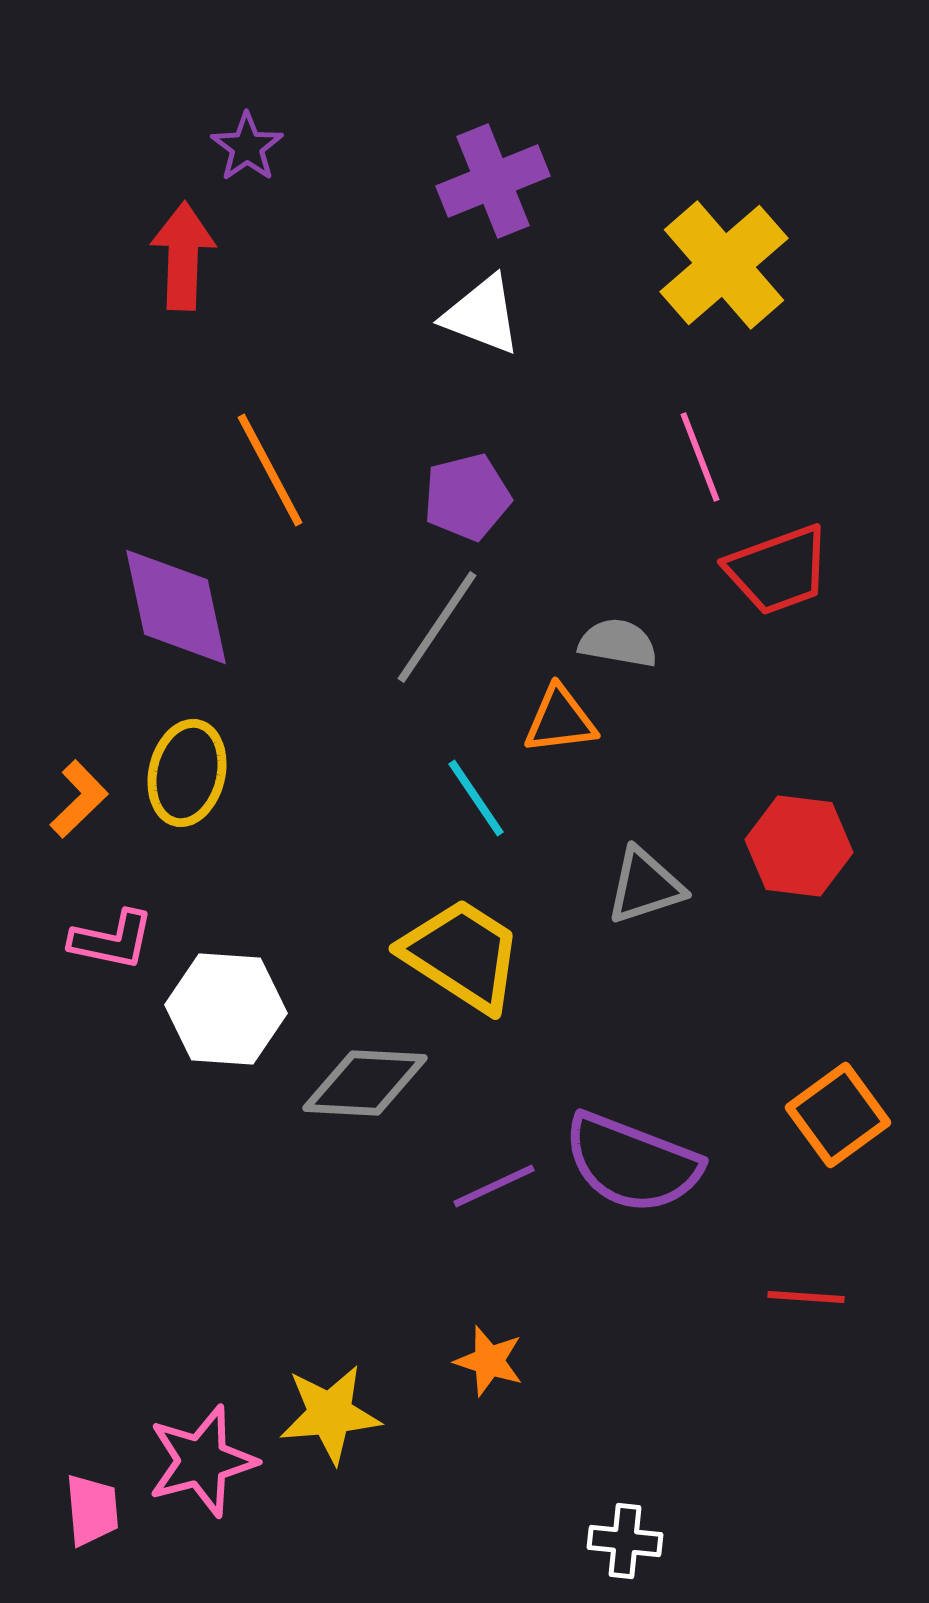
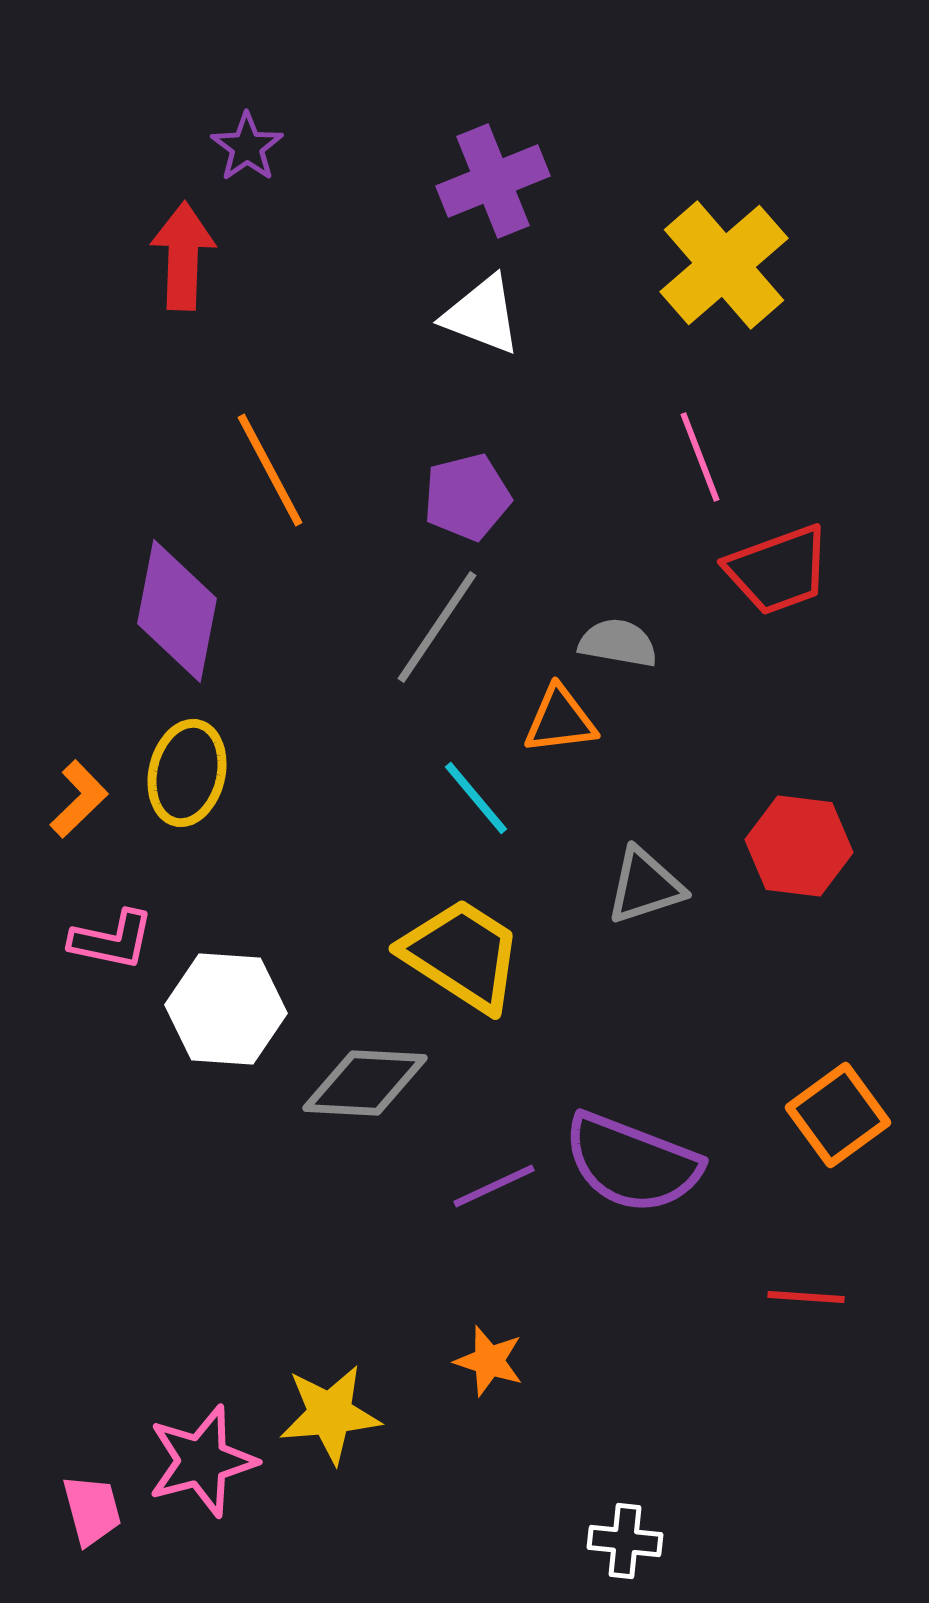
purple diamond: moved 1 px right, 4 px down; rotated 23 degrees clockwise
cyan line: rotated 6 degrees counterclockwise
pink trapezoid: rotated 10 degrees counterclockwise
